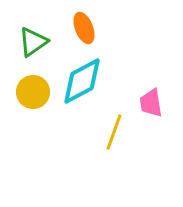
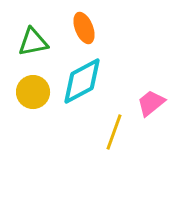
green triangle: rotated 24 degrees clockwise
pink trapezoid: rotated 60 degrees clockwise
